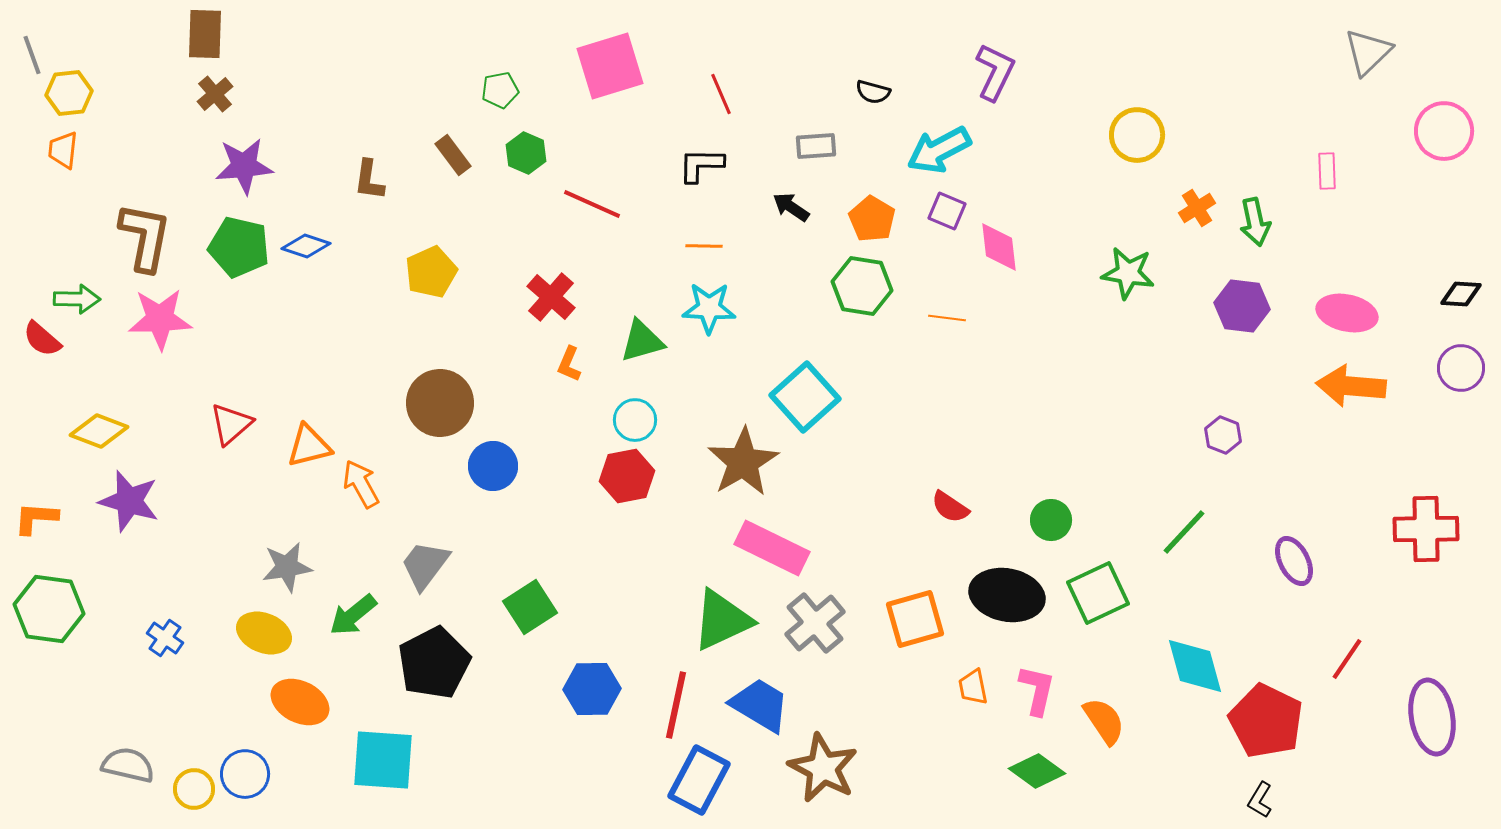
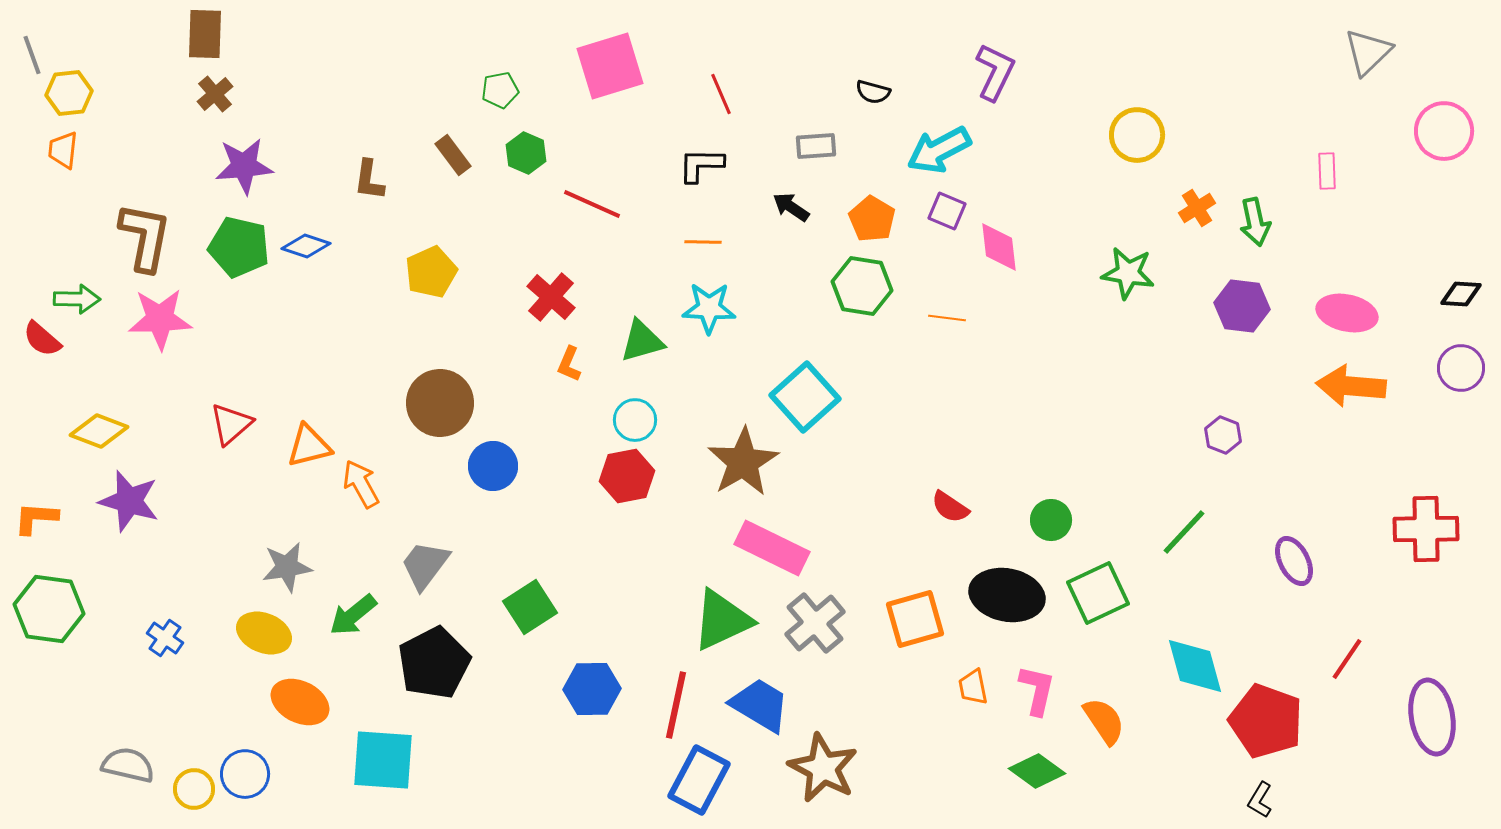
orange line at (704, 246): moved 1 px left, 4 px up
red pentagon at (1266, 721): rotated 6 degrees counterclockwise
